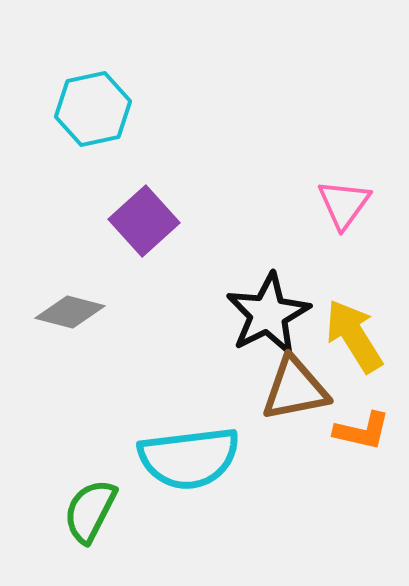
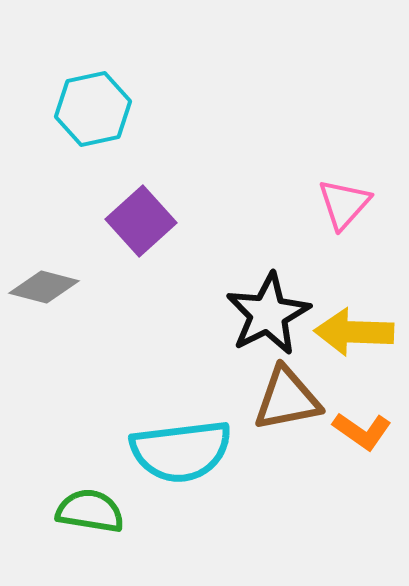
pink triangle: rotated 6 degrees clockwise
purple square: moved 3 px left
gray diamond: moved 26 px left, 25 px up
yellow arrow: moved 4 px up; rotated 56 degrees counterclockwise
brown triangle: moved 8 px left, 10 px down
orange L-shape: rotated 22 degrees clockwise
cyan semicircle: moved 8 px left, 7 px up
green semicircle: rotated 72 degrees clockwise
